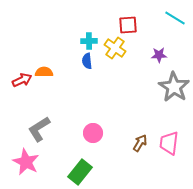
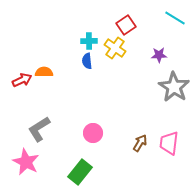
red square: moved 2 px left; rotated 30 degrees counterclockwise
